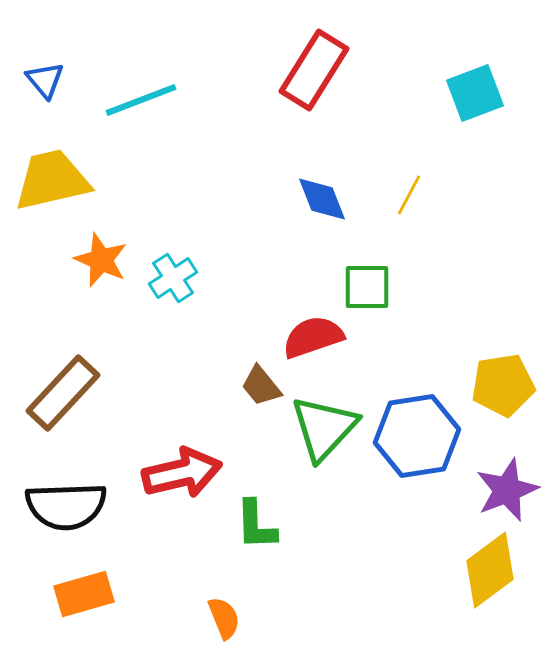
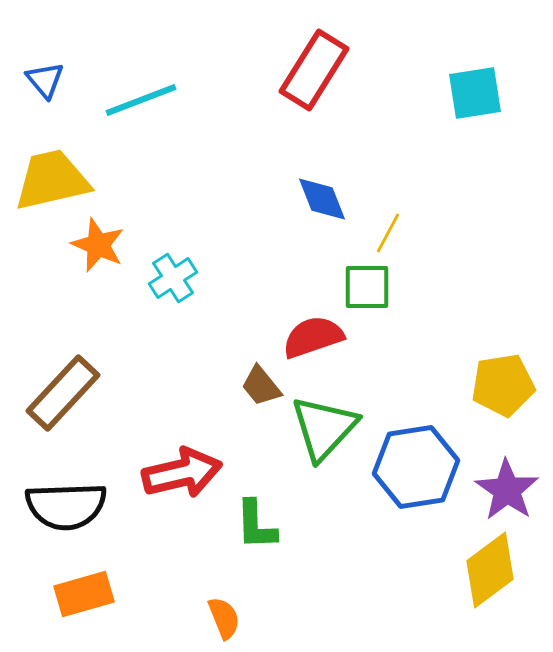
cyan square: rotated 12 degrees clockwise
yellow line: moved 21 px left, 38 px down
orange star: moved 3 px left, 15 px up
blue hexagon: moved 1 px left, 31 px down
purple star: rotated 16 degrees counterclockwise
